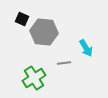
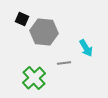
green cross: rotated 10 degrees counterclockwise
